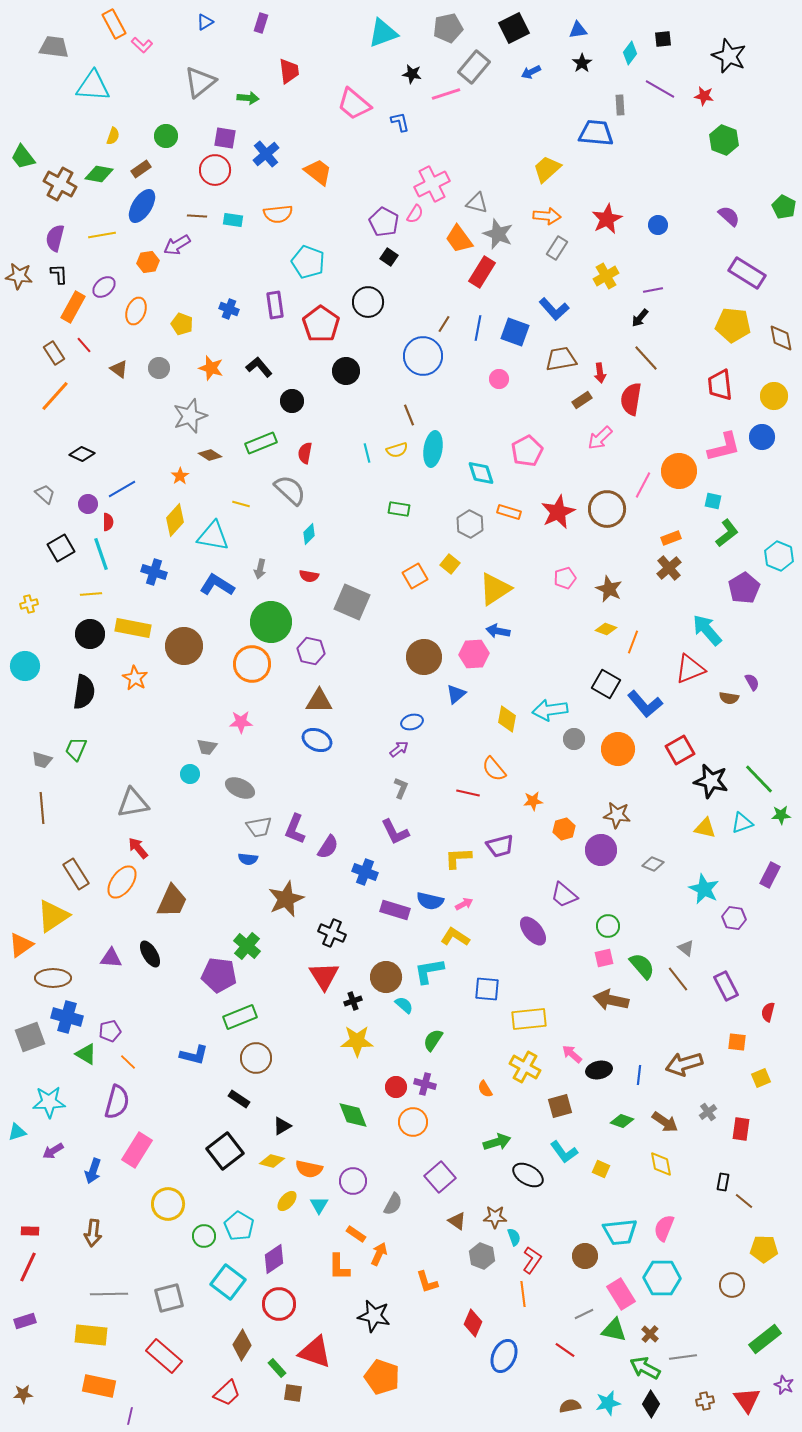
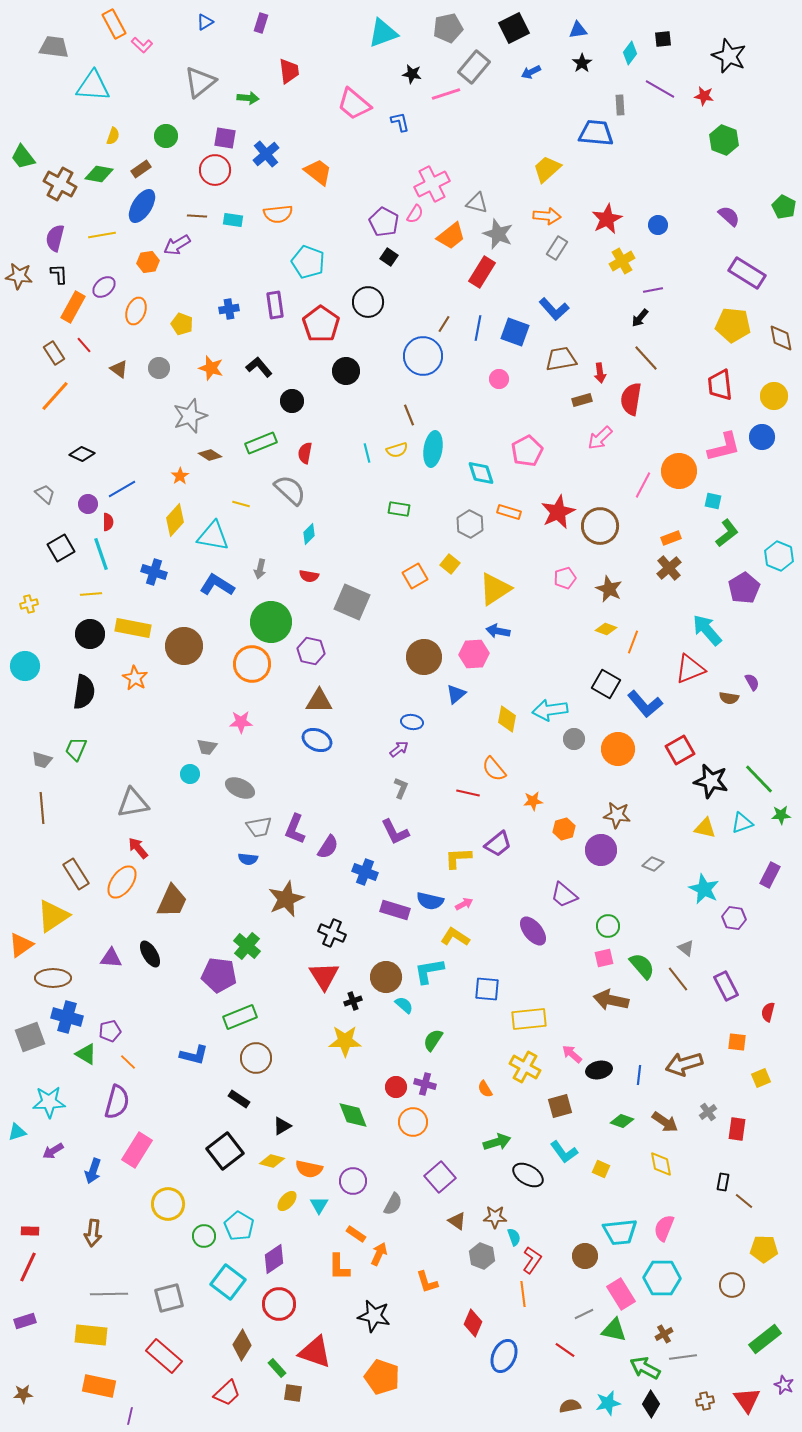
orange trapezoid at (459, 239): moved 8 px left, 3 px up; rotated 92 degrees counterclockwise
yellow cross at (606, 276): moved 16 px right, 15 px up
blue cross at (229, 309): rotated 30 degrees counterclockwise
brown rectangle at (582, 400): rotated 18 degrees clockwise
brown circle at (607, 509): moved 7 px left, 17 px down
blue ellipse at (412, 722): rotated 25 degrees clockwise
purple trapezoid at (500, 846): moved 2 px left, 2 px up; rotated 24 degrees counterclockwise
yellow star at (357, 1041): moved 12 px left
red rectangle at (741, 1129): moved 4 px left
brown cross at (650, 1334): moved 14 px right; rotated 18 degrees clockwise
